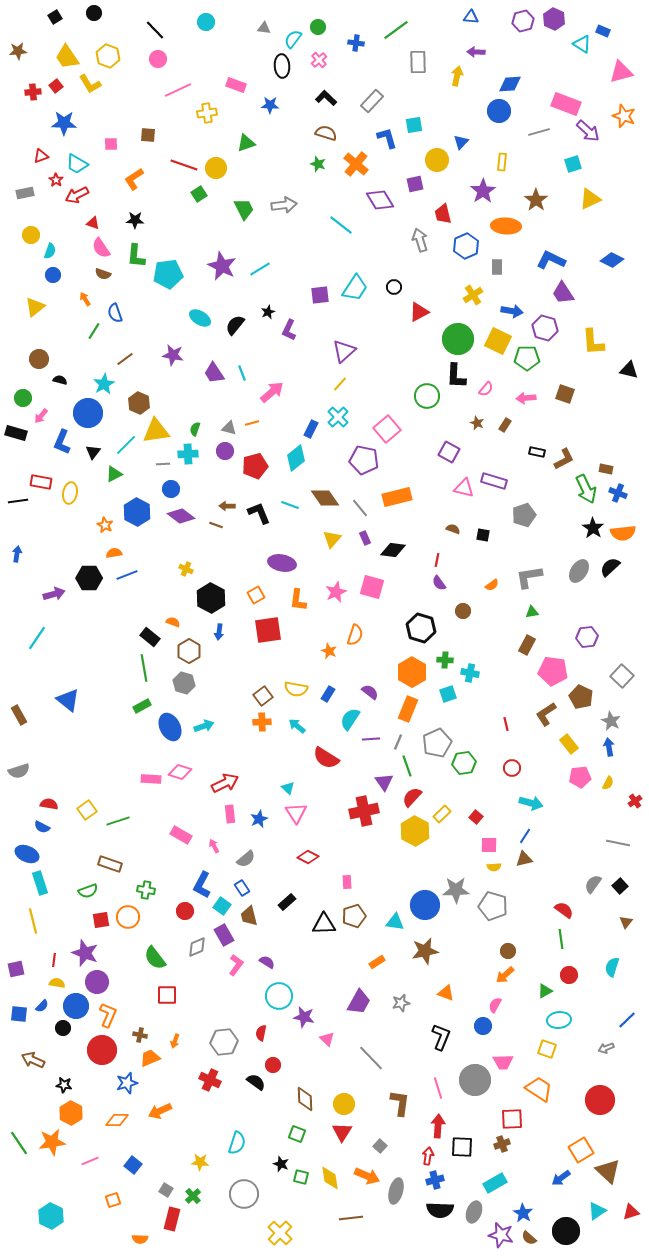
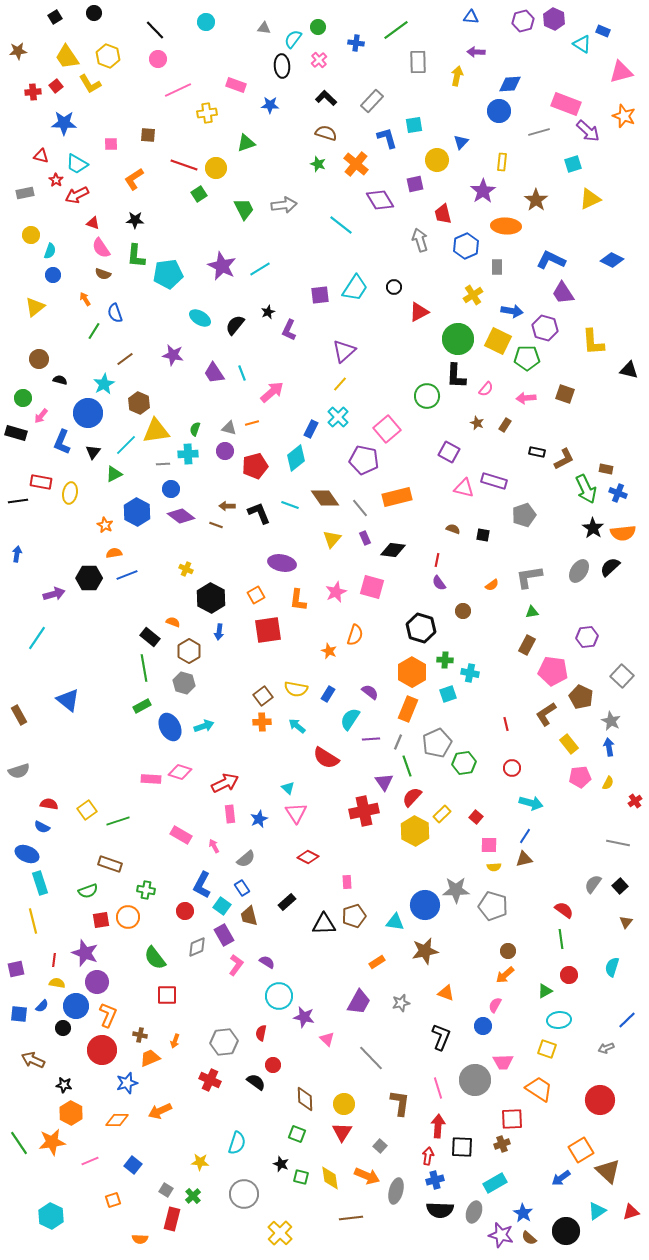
red triangle at (41, 156): rotated 35 degrees clockwise
